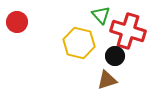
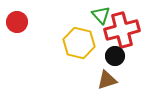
red cross: moved 6 px left, 1 px up; rotated 32 degrees counterclockwise
